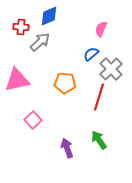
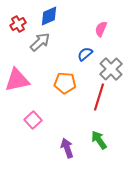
red cross: moved 3 px left, 3 px up; rotated 35 degrees counterclockwise
blue semicircle: moved 6 px left
